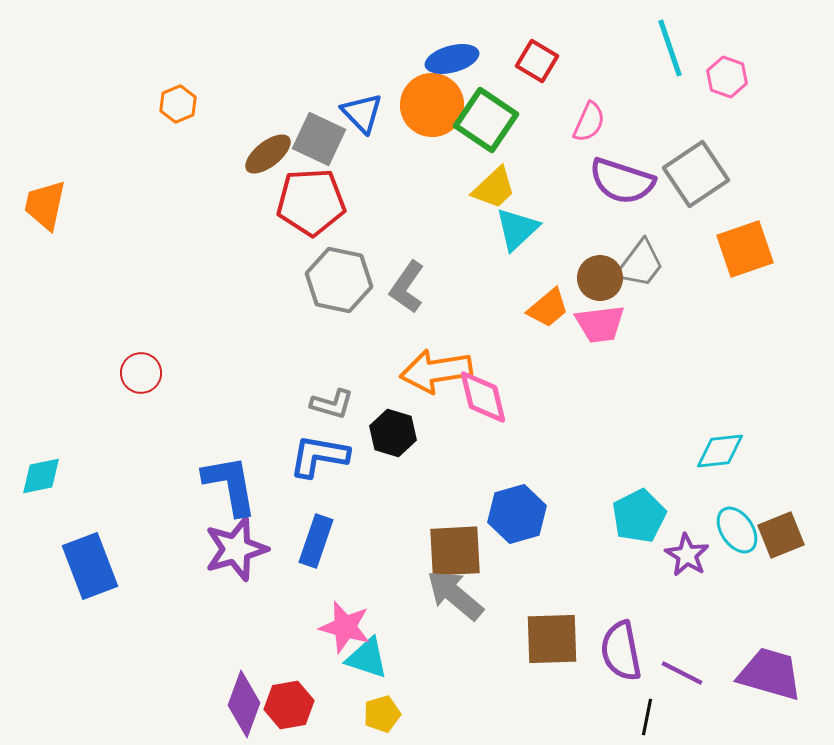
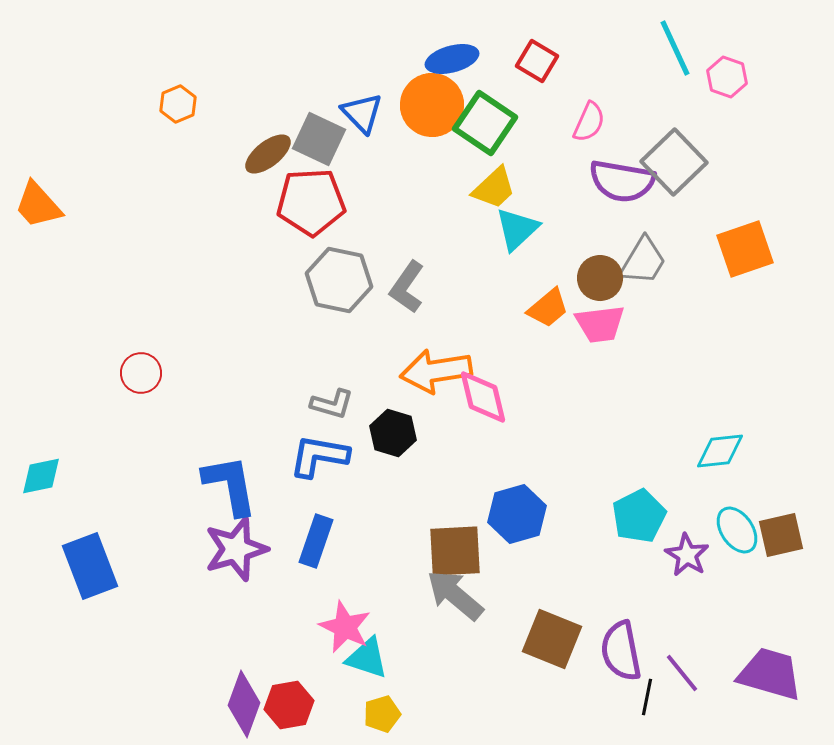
cyan line at (670, 48): moved 5 px right; rotated 6 degrees counterclockwise
green square at (486, 120): moved 1 px left, 3 px down
gray square at (696, 174): moved 22 px left, 12 px up; rotated 10 degrees counterclockwise
purple semicircle at (622, 181): rotated 8 degrees counterclockwise
orange trapezoid at (45, 205): moved 7 px left; rotated 54 degrees counterclockwise
gray trapezoid at (640, 264): moved 3 px right, 3 px up; rotated 6 degrees counterclockwise
brown square at (781, 535): rotated 9 degrees clockwise
pink star at (345, 627): rotated 10 degrees clockwise
brown square at (552, 639): rotated 24 degrees clockwise
purple line at (682, 673): rotated 24 degrees clockwise
black line at (647, 717): moved 20 px up
